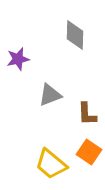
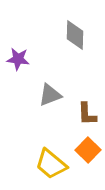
purple star: rotated 20 degrees clockwise
orange square: moved 1 px left, 2 px up; rotated 10 degrees clockwise
